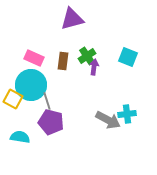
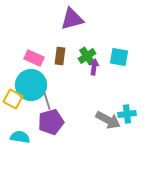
cyan square: moved 9 px left; rotated 12 degrees counterclockwise
brown rectangle: moved 3 px left, 5 px up
purple pentagon: rotated 30 degrees counterclockwise
